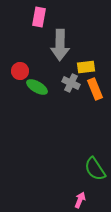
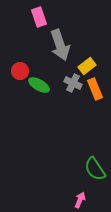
pink rectangle: rotated 30 degrees counterclockwise
gray arrow: rotated 20 degrees counterclockwise
yellow rectangle: moved 1 px right, 1 px up; rotated 30 degrees counterclockwise
gray cross: moved 2 px right
green ellipse: moved 2 px right, 2 px up
